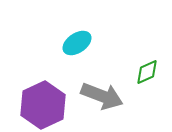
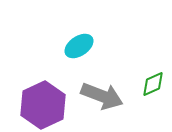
cyan ellipse: moved 2 px right, 3 px down
green diamond: moved 6 px right, 12 px down
